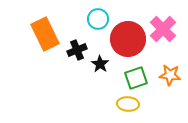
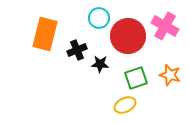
cyan circle: moved 1 px right, 1 px up
pink cross: moved 2 px right, 3 px up; rotated 16 degrees counterclockwise
orange rectangle: rotated 40 degrees clockwise
red circle: moved 3 px up
black star: rotated 30 degrees counterclockwise
orange star: rotated 10 degrees clockwise
yellow ellipse: moved 3 px left, 1 px down; rotated 30 degrees counterclockwise
